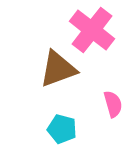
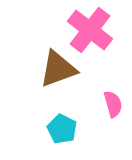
pink cross: moved 2 px left
cyan pentagon: rotated 12 degrees clockwise
